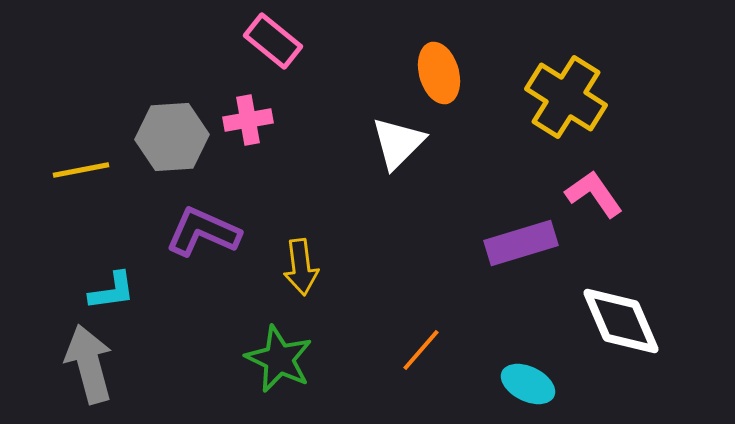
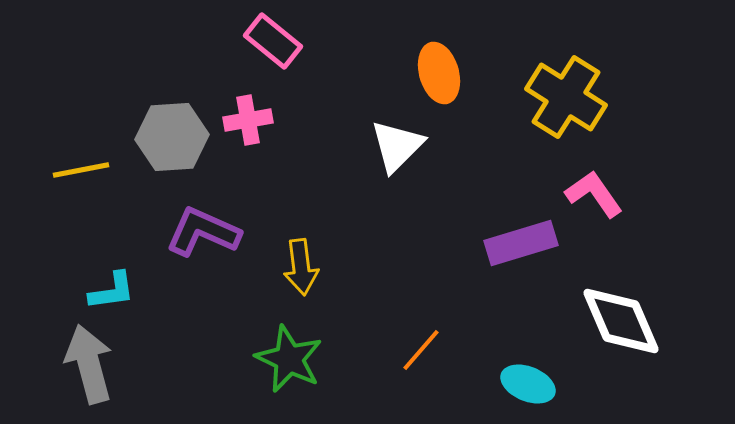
white triangle: moved 1 px left, 3 px down
green star: moved 10 px right
cyan ellipse: rotated 4 degrees counterclockwise
